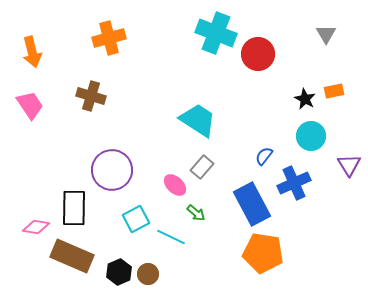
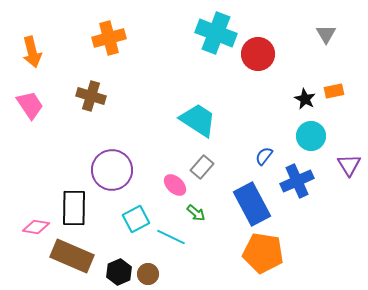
blue cross: moved 3 px right, 2 px up
